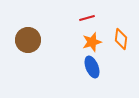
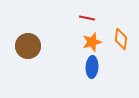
red line: rotated 28 degrees clockwise
brown circle: moved 6 px down
blue ellipse: rotated 25 degrees clockwise
